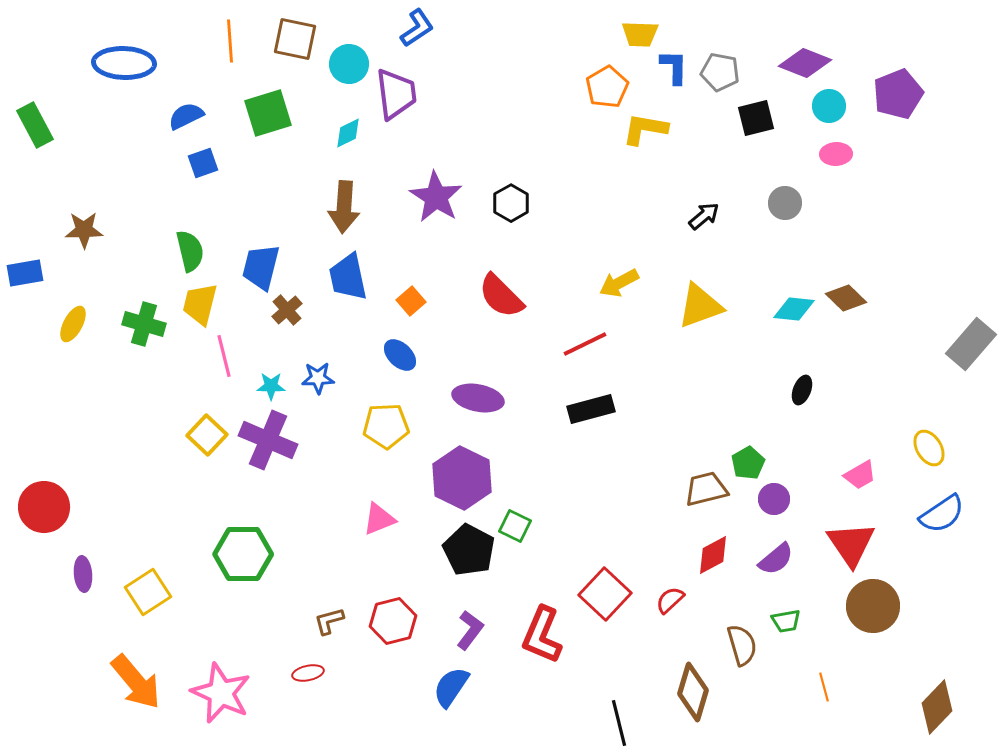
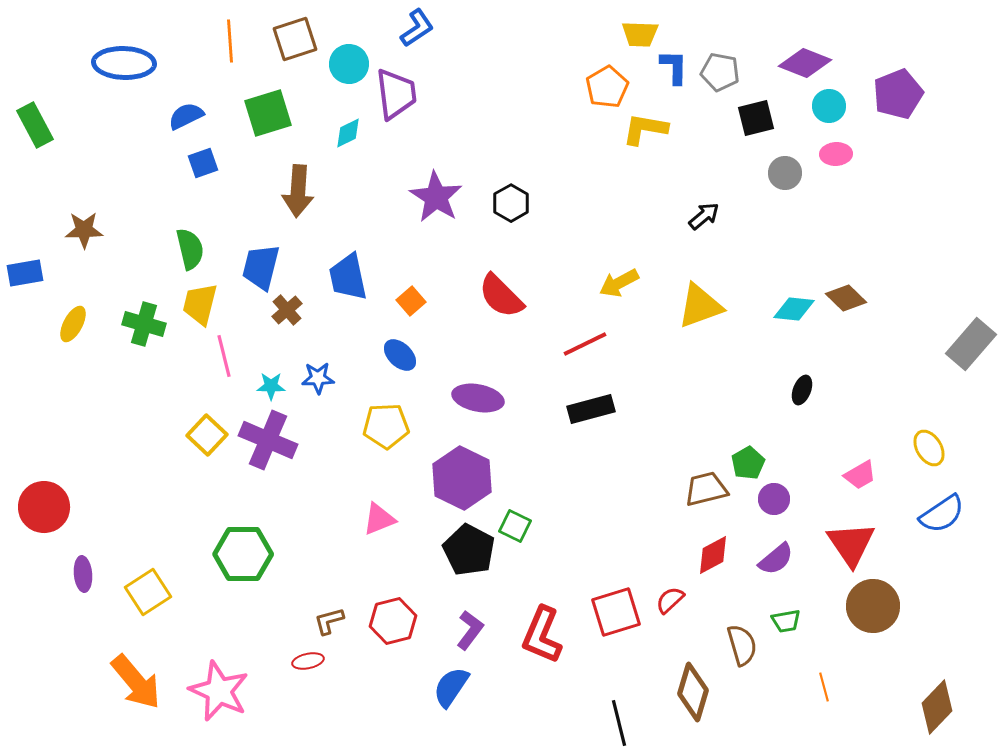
brown square at (295, 39): rotated 30 degrees counterclockwise
gray circle at (785, 203): moved 30 px up
brown arrow at (344, 207): moved 46 px left, 16 px up
green semicircle at (190, 251): moved 2 px up
red square at (605, 594): moved 11 px right, 18 px down; rotated 30 degrees clockwise
red ellipse at (308, 673): moved 12 px up
pink star at (221, 693): moved 2 px left, 2 px up
